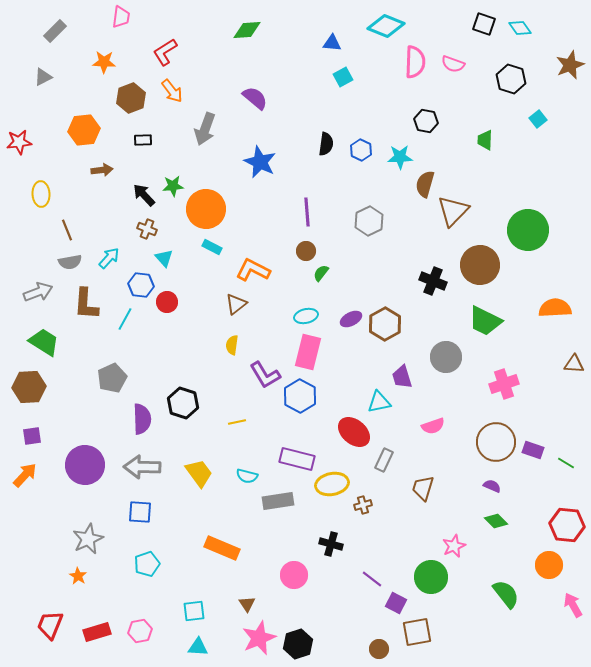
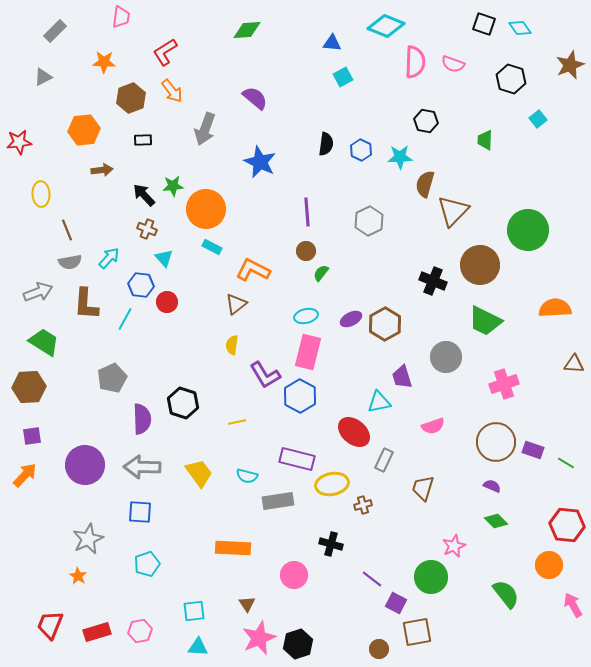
orange rectangle at (222, 548): moved 11 px right; rotated 20 degrees counterclockwise
